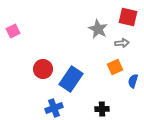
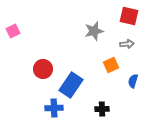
red square: moved 1 px right, 1 px up
gray star: moved 4 px left, 2 px down; rotated 30 degrees clockwise
gray arrow: moved 5 px right, 1 px down
orange square: moved 4 px left, 2 px up
blue rectangle: moved 6 px down
blue cross: rotated 18 degrees clockwise
